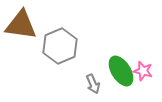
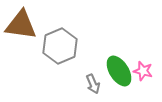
green ellipse: moved 2 px left
